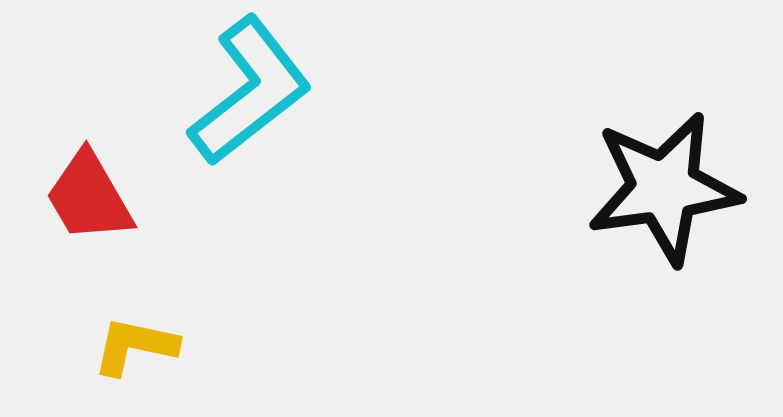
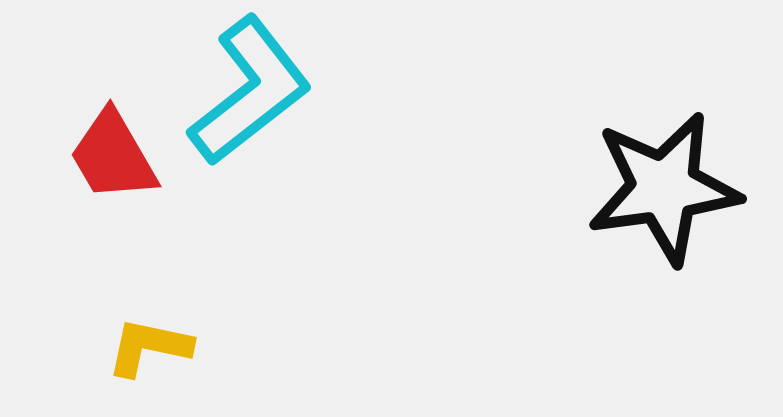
red trapezoid: moved 24 px right, 41 px up
yellow L-shape: moved 14 px right, 1 px down
